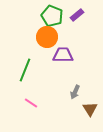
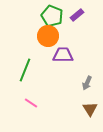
orange circle: moved 1 px right, 1 px up
gray arrow: moved 12 px right, 9 px up
